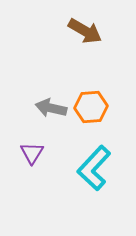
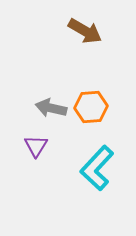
purple triangle: moved 4 px right, 7 px up
cyan L-shape: moved 3 px right
